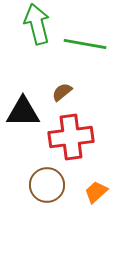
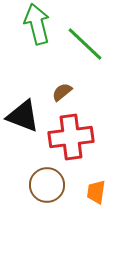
green line: rotated 33 degrees clockwise
black triangle: moved 4 px down; rotated 21 degrees clockwise
orange trapezoid: rotated 40 degrees counterclockwise
